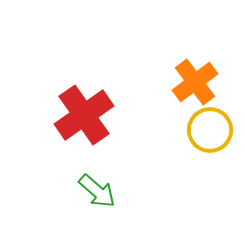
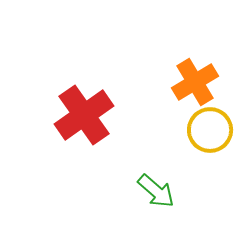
orange cross: rotated 6 degrees clockwise
green arrow: moved 59 px right
